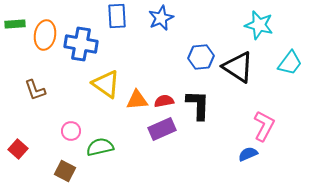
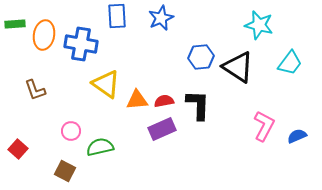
orange ellipse: moved 1 px left
blue semicircle: moved 49 px right, 18 px up
